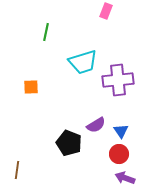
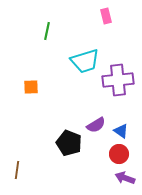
pink rectangle: moved 5 px down; rotated 35 degrees counterclockwise
green line: moved 1 px right, 1 px up
cyan trapezoid: moved 2 px right, 1 px up
blue triangle: rotated 21 degrees counterclockwise
